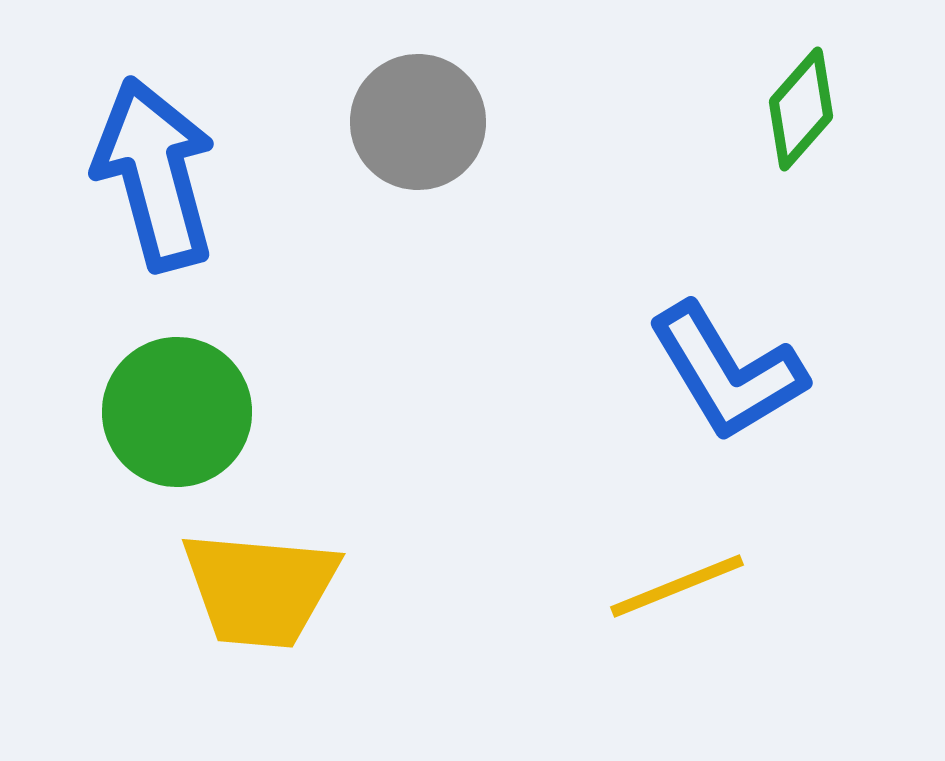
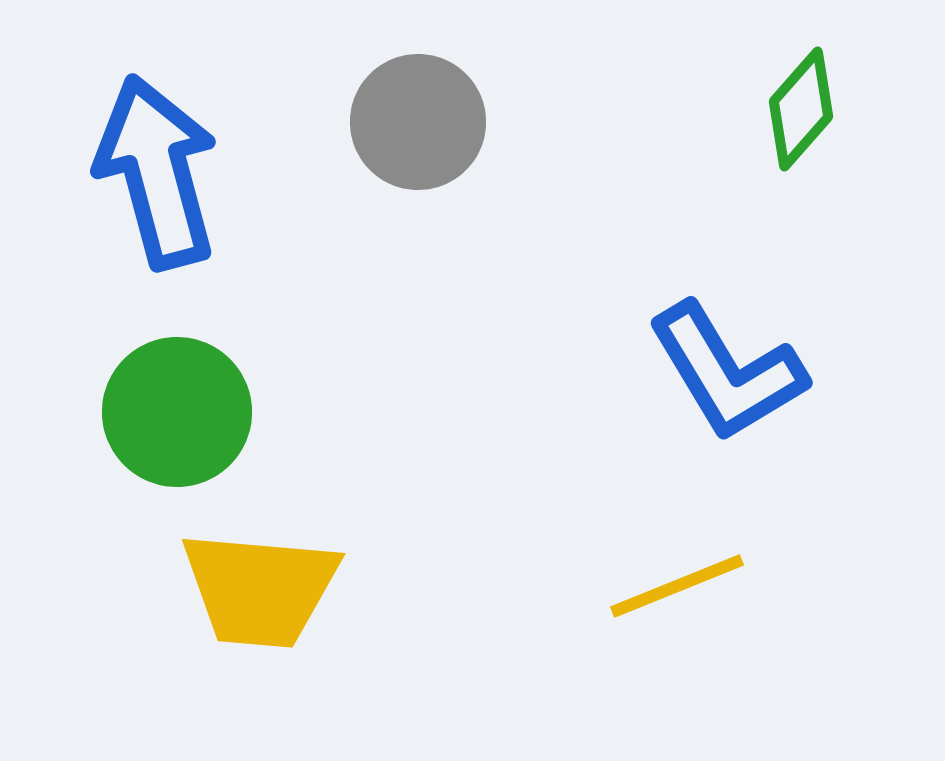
blue arrow: moved 2 px right, 2 px up
